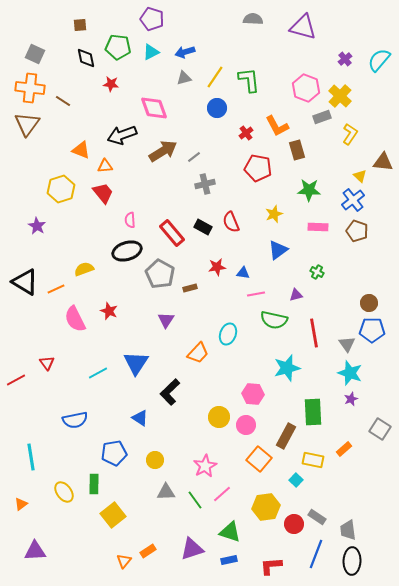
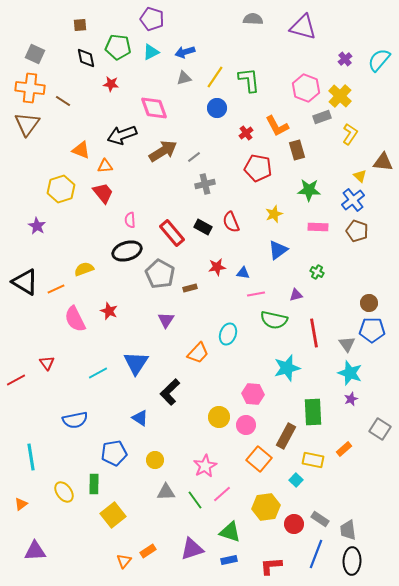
gray rectangle at (317, 517): moved 3 px right, 2 px down
